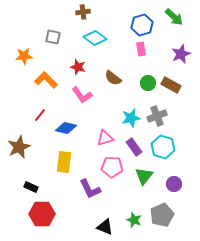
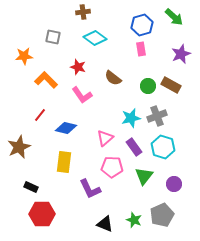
green circle: moved 3 px down
pink triangle: rotated 24 degrees counterclockwise
black triangle: moved 3 px up
